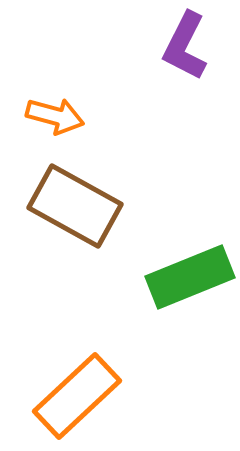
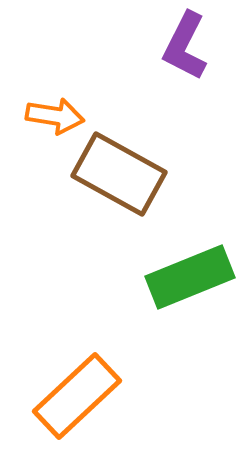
orange arrow: rotated 6 degrees counterclockwise
brown rectangle: moved 44 px right, 32 px up
